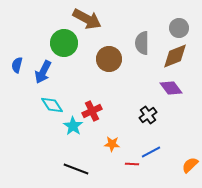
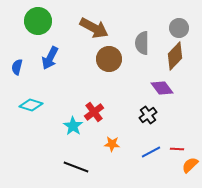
brown arrow: moved 7 px right, 9 px down
green circle: moved 26 px left, 22 px up
brown diamond: rotated 24 degrees counterclockwise
blue semicircle: moved 2 px down
blue arrow: moved 7 px right, 14 px up
purple diamond: moved 9 px left
cyan diamond: moved 21 px left; rotated 40 degrees counterclockwise
red cross: moved 2 px right, 1 px down; rotated 12 degrees counterclockwise
red line: moved 45 px right, 15 px up
black line: moved 2 px up
